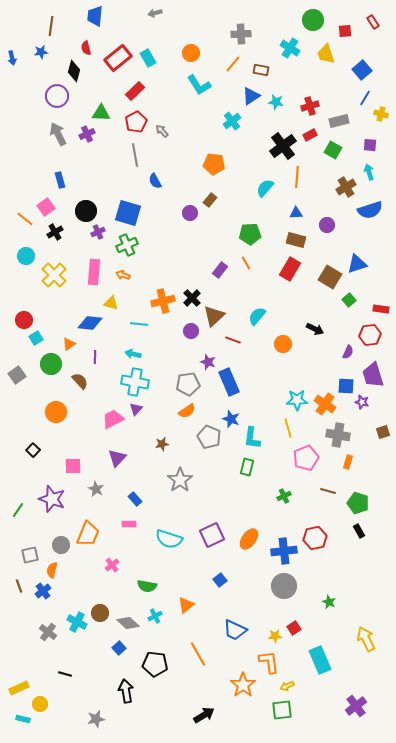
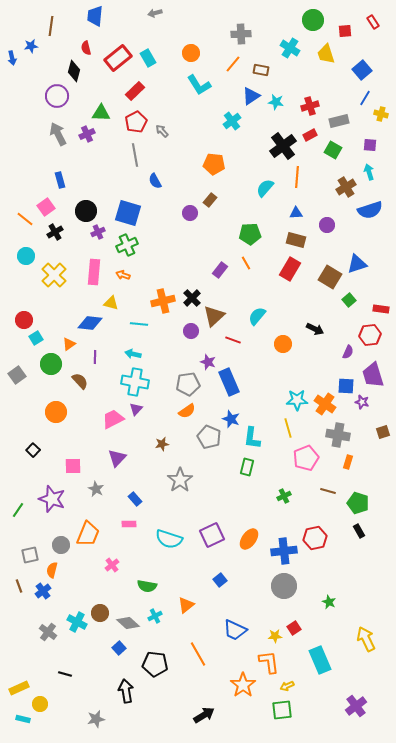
blue star at (41, 52): moved 10 px left, 6 px up
